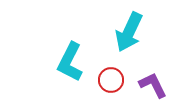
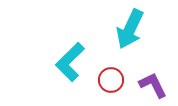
cyan arrow: moved 1 px right, 3 px up
cyan L-shape: rotated 18 degrees clockwise
